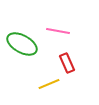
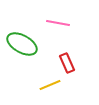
pink line: moved 8 px up
yellow line: moved 1 px right, 1 px down
